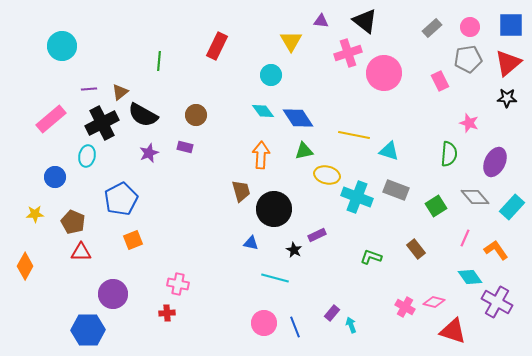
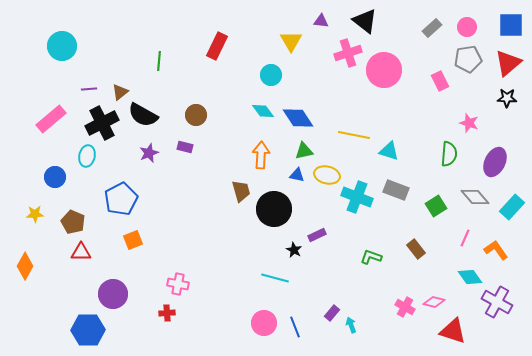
pink circle at (470, 27): moved 3 px left
pink circle at (384, 73): moved 3 px up
blue triangle at (251, 243): moved 46 px right, 68 px up
